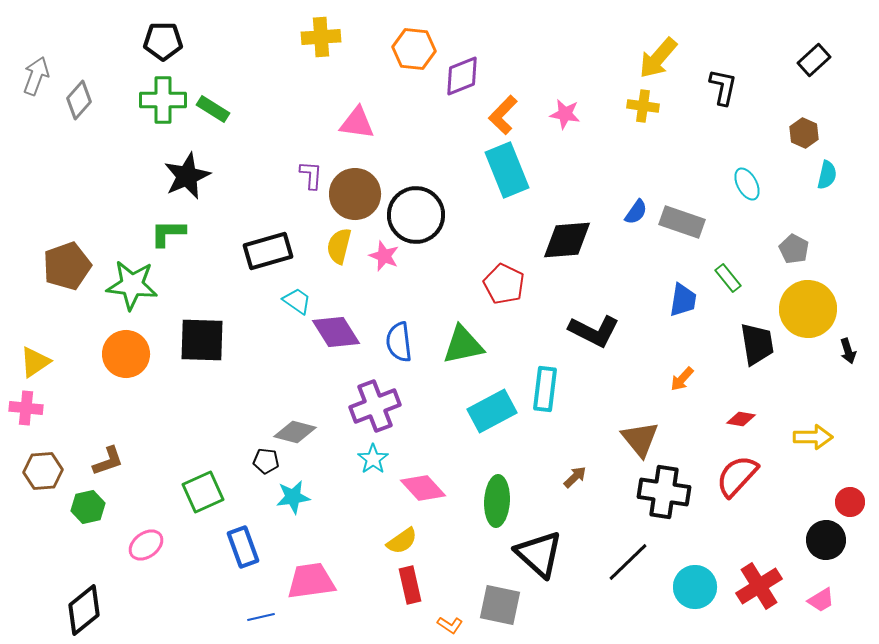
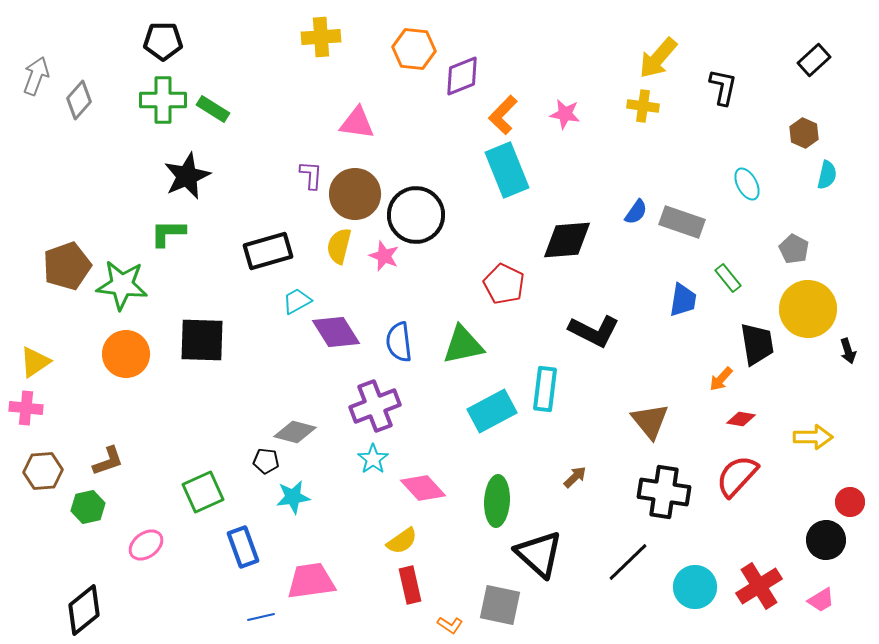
green star at (132, 285): moved 10 px left
cyan trapezoid at (297, 301): rotated 64 degrees counterclockwise
orange arrow at (682, 379): moved 39 px right
brown triangle at (640, 439): moved 10 px right, 18 px up
